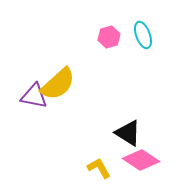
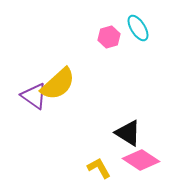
cyan ellipse: moved 5 px left, 7 px up; rotated 12 degrees counterclockwise
purple triangle: rotated 24 degrees clockwise
